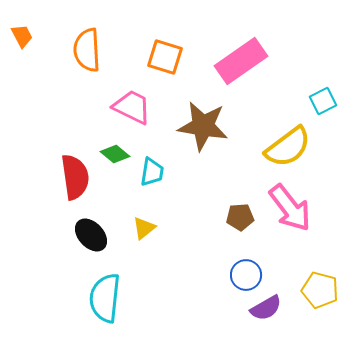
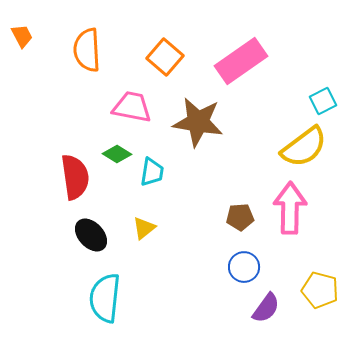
orange square: rotated 24 degrees clockwise
pink trapezoid: rotated 15 degrees counterclockwise
brown star: moved 5 px left, 4 px up
yellow semicircle: moved 16 px right
green diamond: moved 2 px right; rotated 8 degrees counterclockwise
pink arrow: rotated 141 degrees counterclockwise
blue circle: moved 2 px left, 8 px up
purple semicircle: rotated 24 degrees counterclockwise
